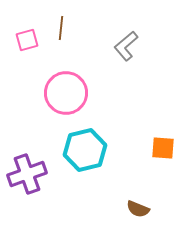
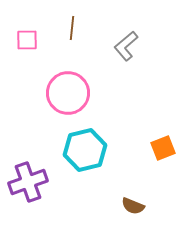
brown line: moved 11 px right
pink square: rotated 15 degrees clockwise
pink circle: moved 2 px right
orange square: rotated 25 degrees counterclockwise
purple cross: moved 1 px right, 8 px down
brown semicircle: moved 5 px left, 3 px up
